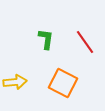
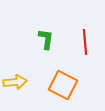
red line: rotated 30 degrees clockwise
orange square: moved 2 px down
